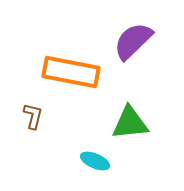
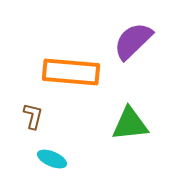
orange rectangle: rotated 6 degrees counterclockwise
green triangle: moved 1 px down
cyan ellipse: moved 43 px left, 2 px up
